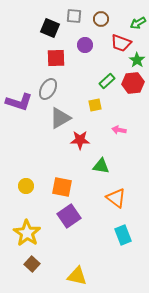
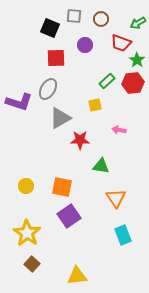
orange triangle: rotated 20 degrees clockwise
yellow triangle: rotated 20 degrees counterclockwise
